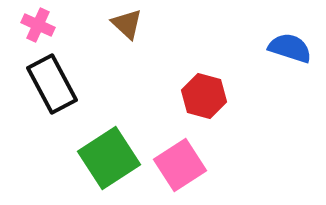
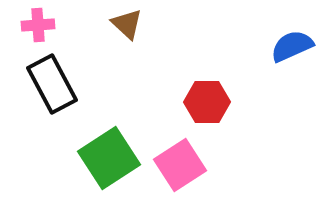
pink cross: rotated 28 degrees counterclockwise
blue semicircle: moved 2 px right, 2 px up; rotated 42 degrees counterclockwise
red hexagon: moved 3 px right, 6 px down; rotated 15 degrees counterclockwise
